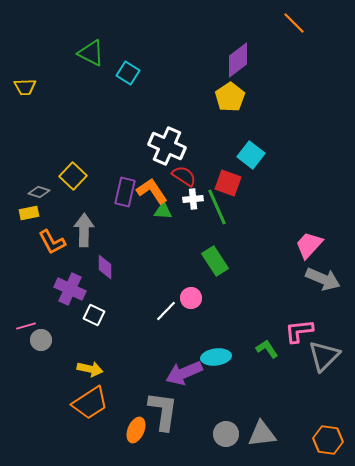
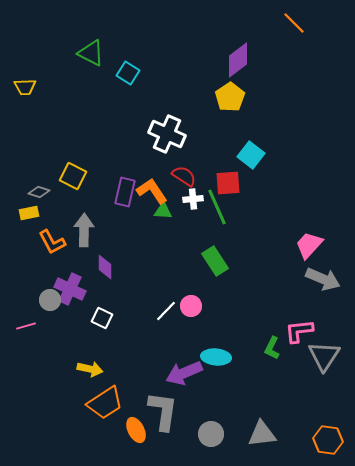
white cross at (167, 146): moved 12 px up
yellow square at (73, 176): rotated 16 degrees counterclockwise
red square at (228, 183): rotated 24 degrees counterclockwise
pink circle at (191, 298): moved 8 px down
white square at (94, 315): moved 8 px right, 3 px down
gray circle at (41, 340): moved 9 px right, 40 px up
green L-shape at (267, 349): moved 5 px right, 1 px up; rotated 120 degrees counterclockwise
gray triangle at (324, 356): rotated 12 degrees counterclockwise
cyan ellipse at (216, 357): rotated 12 degrees clockwise
orange trapezoid at (90, 403): moved 15 px right
orange ellipse at (136, 430): rotated 50 degrees counterclockwise
gray circle at (226, 434): moved 15 px left
